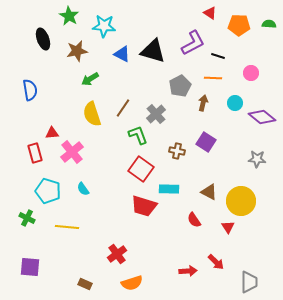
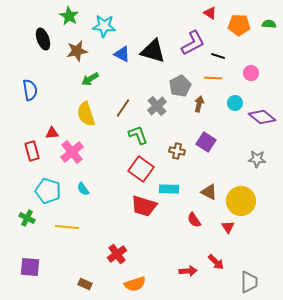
brown arrow at (203, 103): moved 4 px left, 1 px down
yellow semicircle at (92, 114): moved 6 px left
gray cross at (156, 114): moved 1 px right, 8 px up
red rectangle at (35, 153): moved 3 px left, 2 px up
orange semicircle at (132, 283): moved 3 px right, 1 px down
